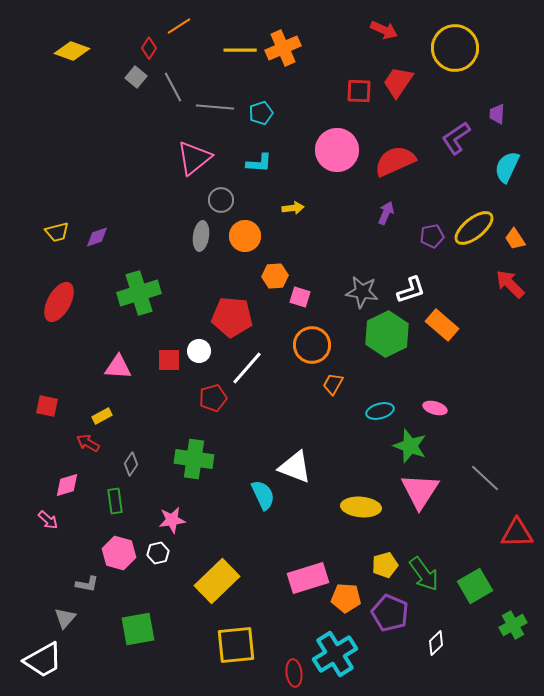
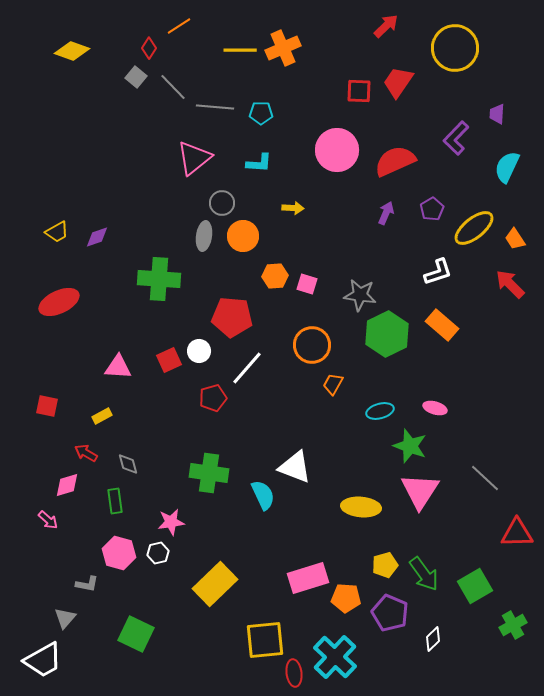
red arrow at (384, 30): moved 2 px right, 4 px up; rotated 68 degrees counterclockwise
gray line at (173, 87): rotated 16 degrees counterclockwise
cyan pentagon at (261, 113): rotated 20 degrees clockwise
purple L-shape at (456, 138): rotated 12 degrees counterclockwise
gray circle at (221, 200): moved 1 px right, 3 px down
yellow arrow at (293, 208): rotated 10 degrees clockwise
yellow trapezoid at (57, 232): rotated 15 degrees counterclockwise
gray ellipse at (201, 236): moved 3 px right
orange circle at (245, 236): moved 2 px left
purple pentagon at (432, 236): moved 27 px up; rotated 20 degrees counterclockwise
white L-shape at (411, 290): moved 27 px right, 18 px up
gray star at (362, 292): moved 2 px left, 3 px down
green cross at (139, 293): moved 20 px right, 14 px up; rotated 21 degrees clockwise
pink square at (300, 297): moved 7 px right, 13 px up
red ellipse at (59, 302): rotated 36 degrees clockwise
red square at (169, 360): rotated 25 degrees counterclockwise
red arrow at (88, 443): moved 2 px left, 10 px down
green cross at (194, 459): moved 15 px right, 14 px down
gray diamond at (131, 464): moved 3 px left; rotated 50 degrees counterclockwise
pink star at (172, 520): moved 1 px left, 2 px down
yellow rectangle at (217, 581): moved 2 px left, 3 px down
green square at (138, 629): moved 2 px left, 5 px down; rotated 36 degrees clockwise
white diamond at (436, 643): moved 3 px left, 4 px up
yellow square at (236, 645): moved 29 px right, 5 px up
cyan cross at (335, 654): moved 3 px down; rotated 15 degrees counterclockwise
